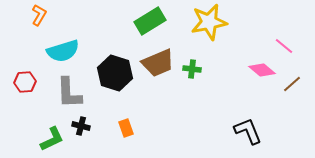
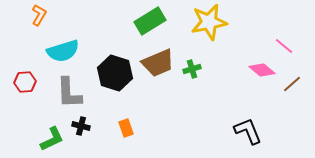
green cross: rotated 24 degrees counterclockwise
